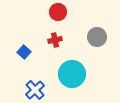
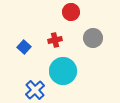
red circle: moved 13 px right
gray circle: moved 4 px left, 1 px down
blue square: moved 5 px up
cyan circle: moved 9 px left, 3 px up
